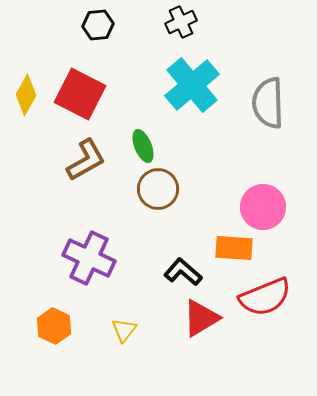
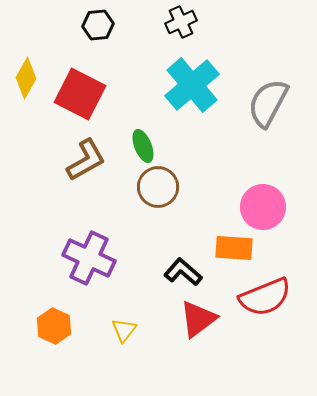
yellow diamond: moved 17 px up
gray semicircle: rotated 30 degrees clockwise
brown circle: moved 2 px up
red triangle: moved 3 px left, 1 px down; rotated 6 degrees counterclockwise
